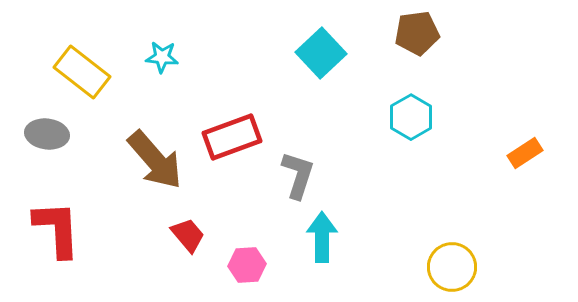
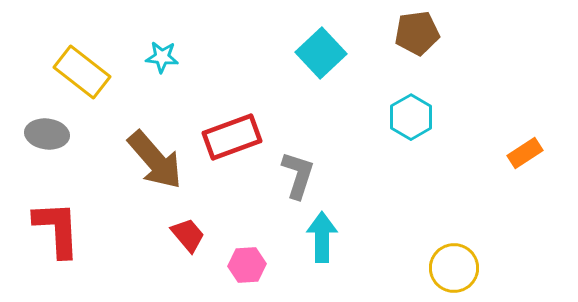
yellow circle: moved 2 px right, 1 px down
